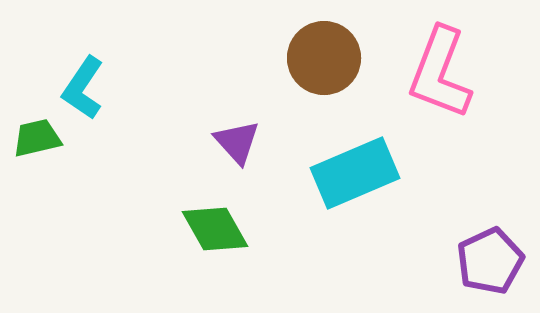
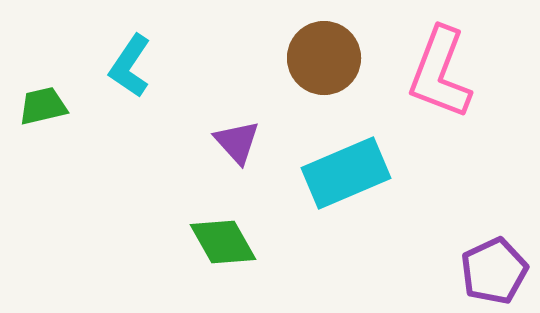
cyan L-shape: moved 47 px right, 22 px up
green trapezoid: moved 6 px right, 32 px up
cyan rectangle: moved 9 px left
green diamond: moved 8 px right, 13 px down
purple pentagon: moved 4 px right, 10 px down
